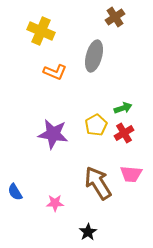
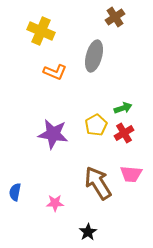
blue semicircle: rotated 42 degrees clockwise
